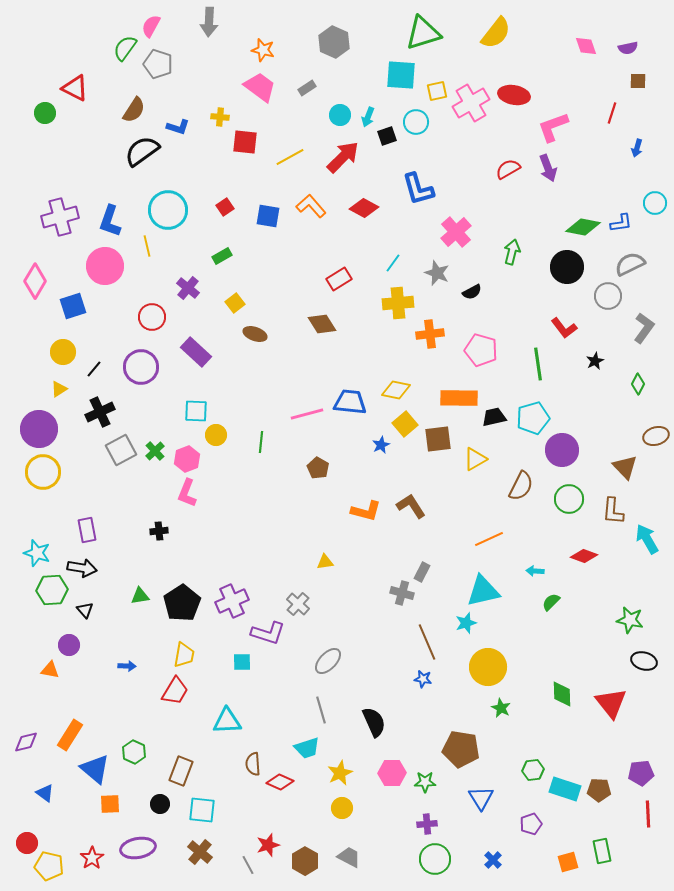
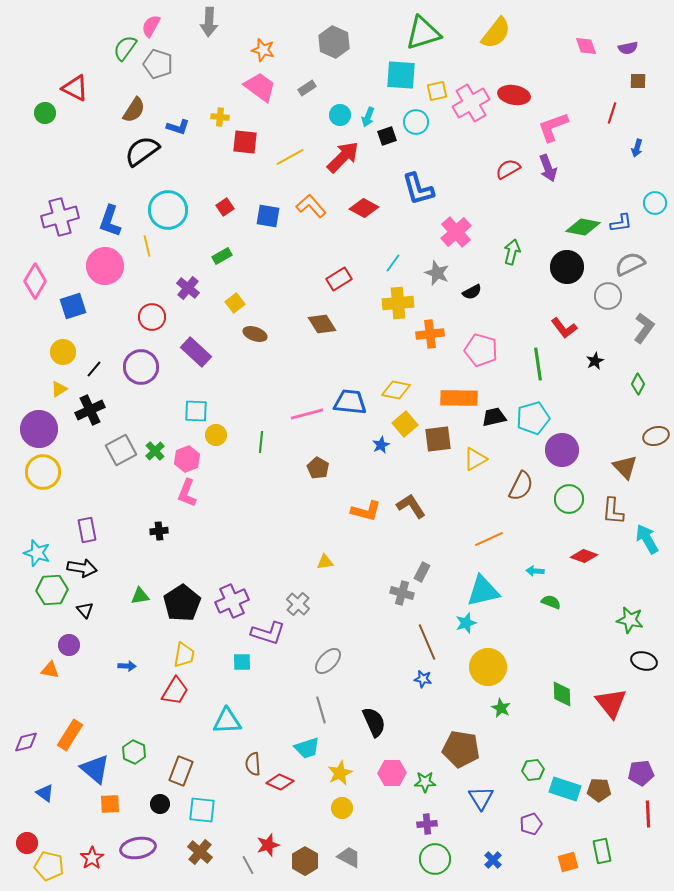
black cross at (100, 412): moved 10 px left, 2 px up
green semicircle at (551, 602): rotated 66 degrees clockwise
